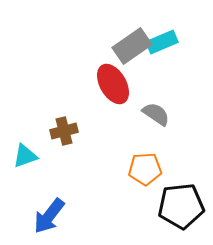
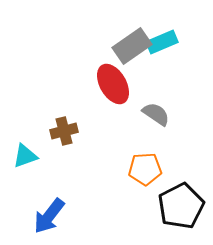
black pentagon: rotated 21 degrees counterclockwise
